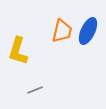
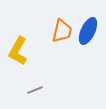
yellow L-shape: rotated 12 degrees clockwise
